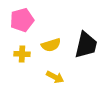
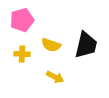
yellow semicircle: rotated 36 degrees clockwise
